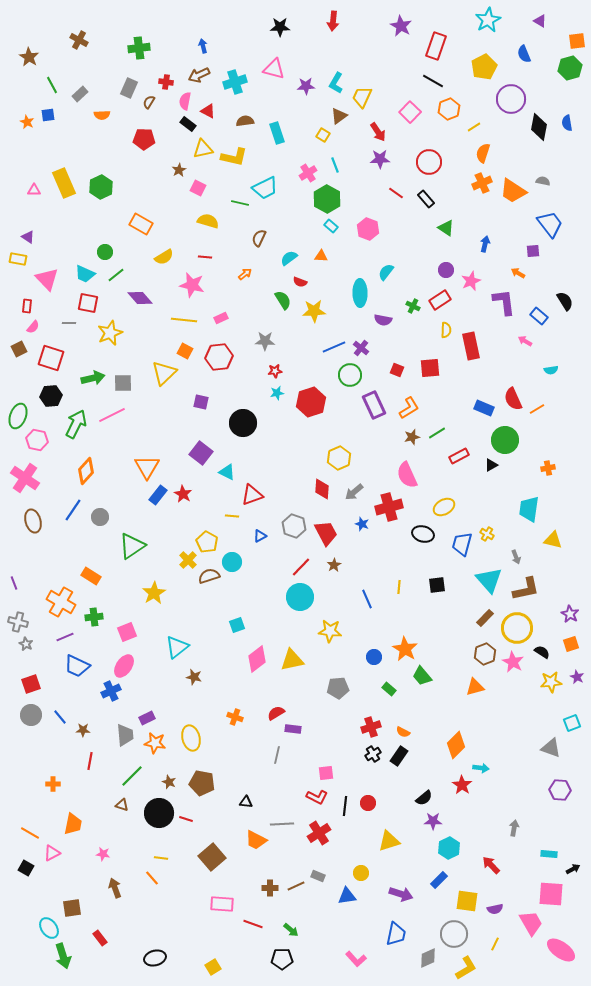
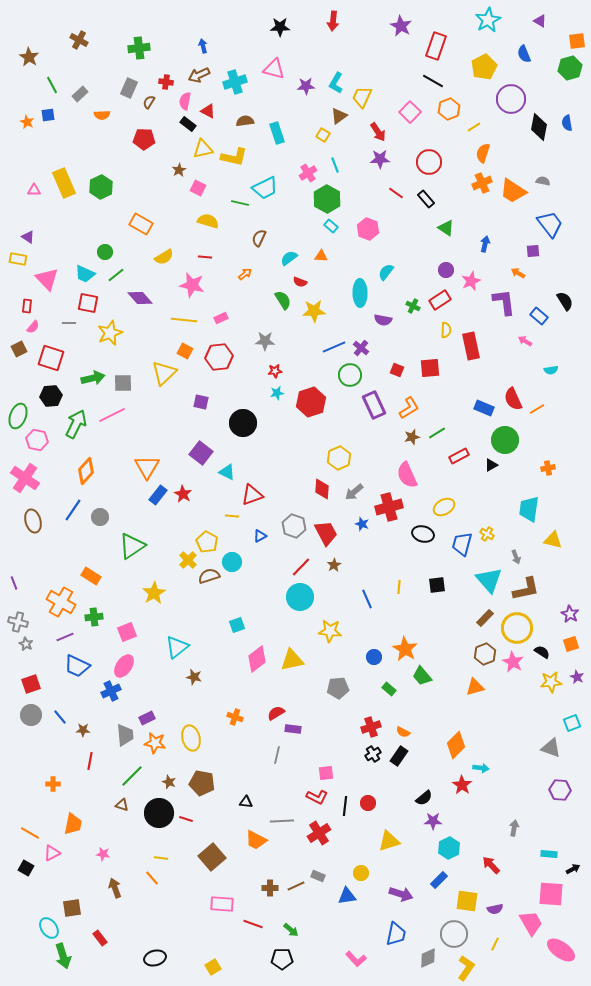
gray line at (282, 824): moved 3 px up
yellow L-shape at (466, 968): rotated 25 degrees counterclockwise
